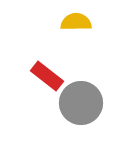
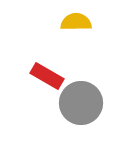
red rectangle: rotated 8 degrees counterclockwise
